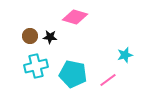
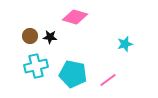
cyan star: moved 11 px up
